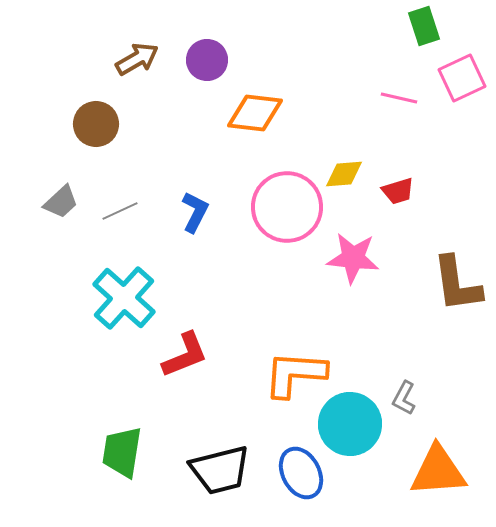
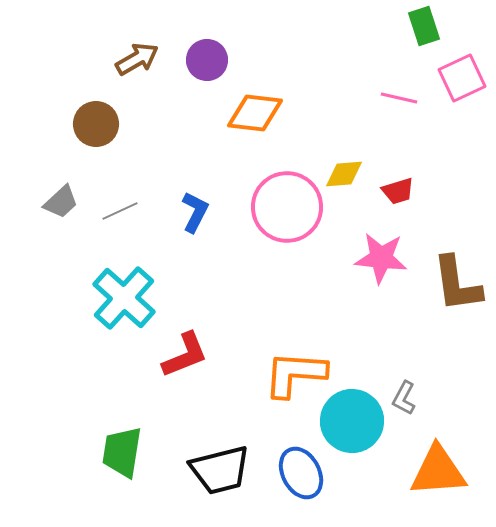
pink star: moved 28 px right
cyan circle: moved 2 px right, 3 px up
